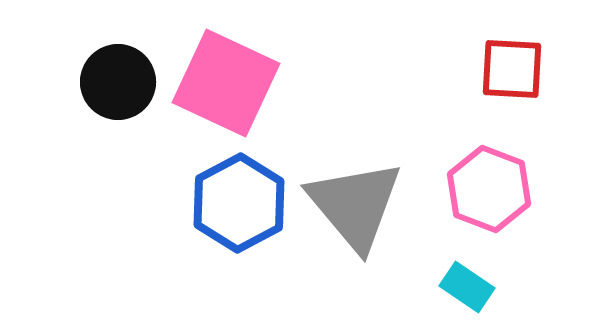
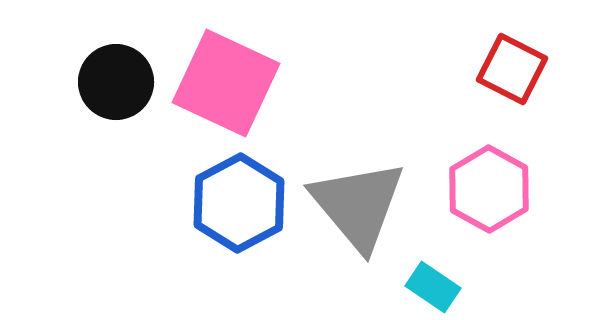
red square: rotated 24 degrees clockwise
black circle: moved 2 px left
pink hexagon: rotated 8 degrees clockwise
gray triangle: moved 3 px right
cyan rectangle: moved 34 px left
